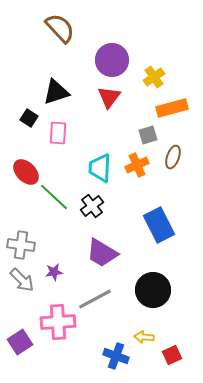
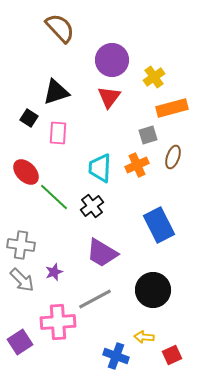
purple star: rotated 12 degrees counterclockwise
